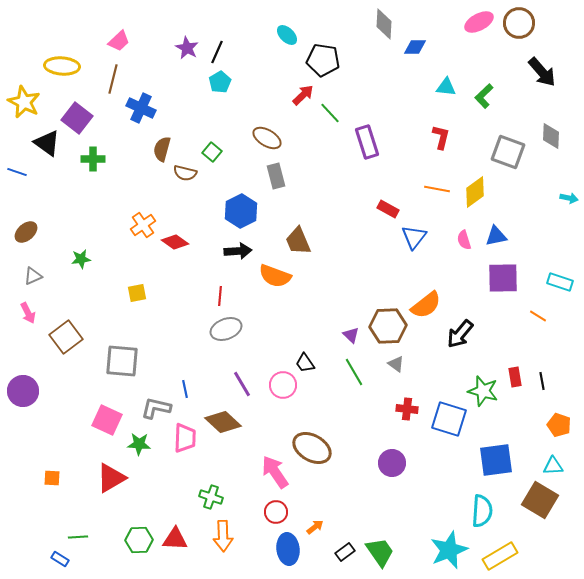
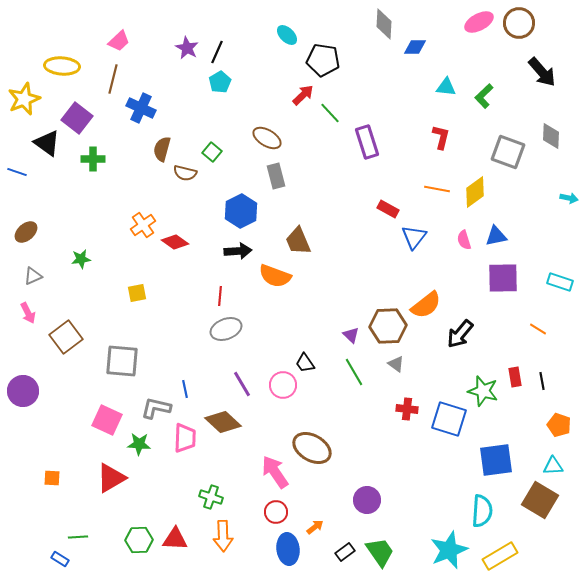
yellow star at (24, 102): moved 3 px up; rotated 24 degrees clockwise
orange line at (538, 316): moved 13 px down
purple circle at (392, 463): moved 25 px left, 37 px down
